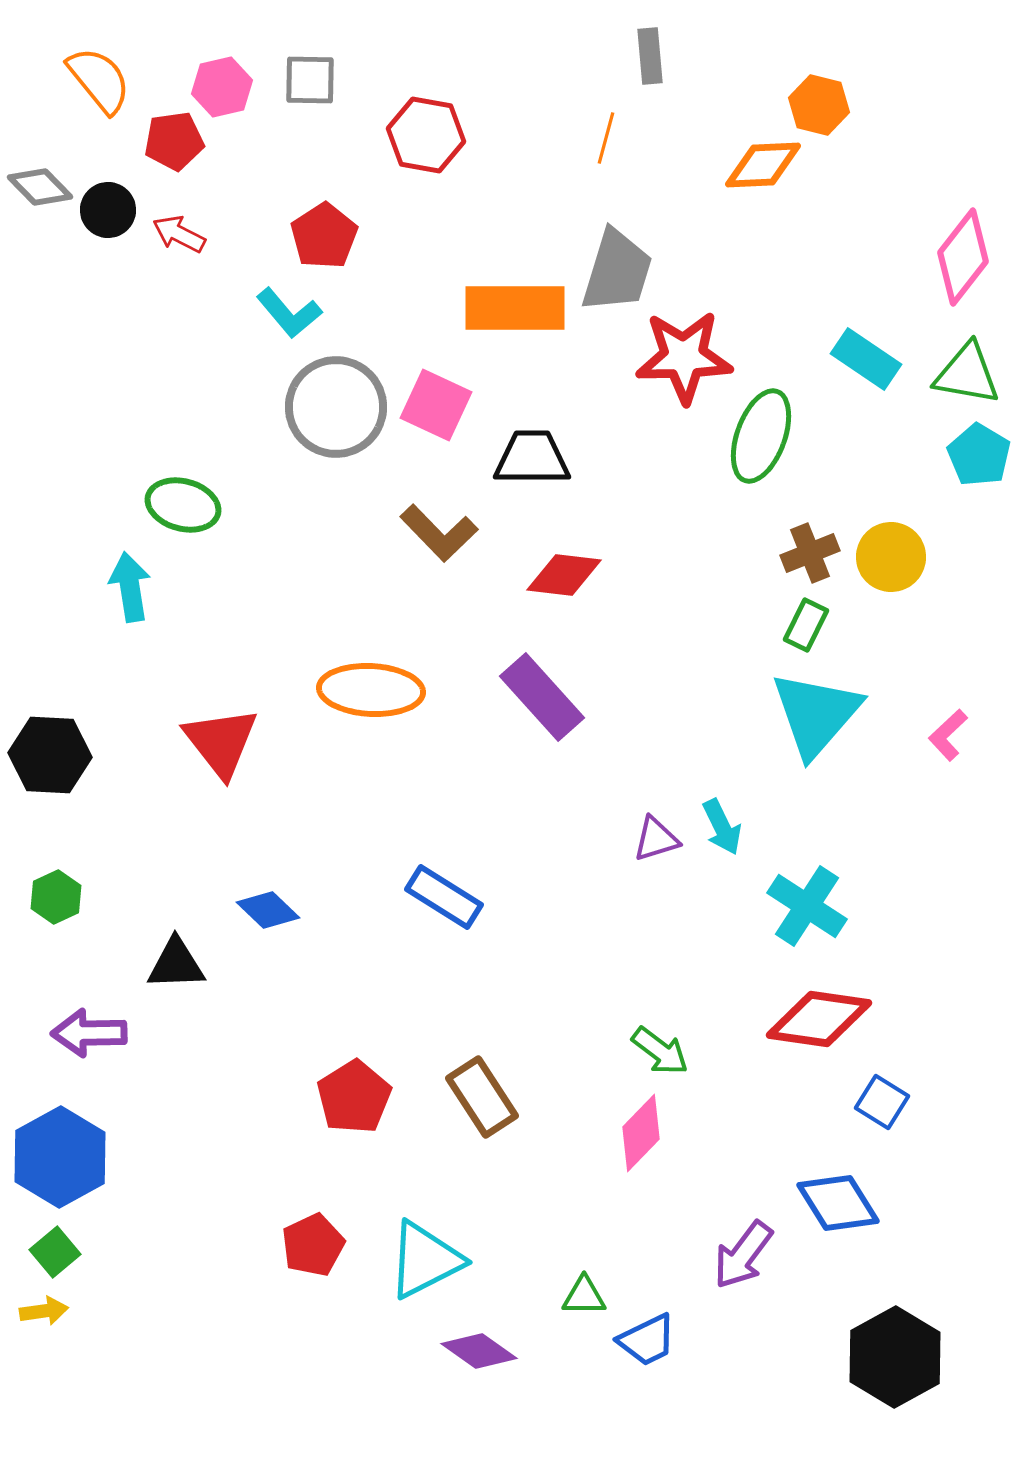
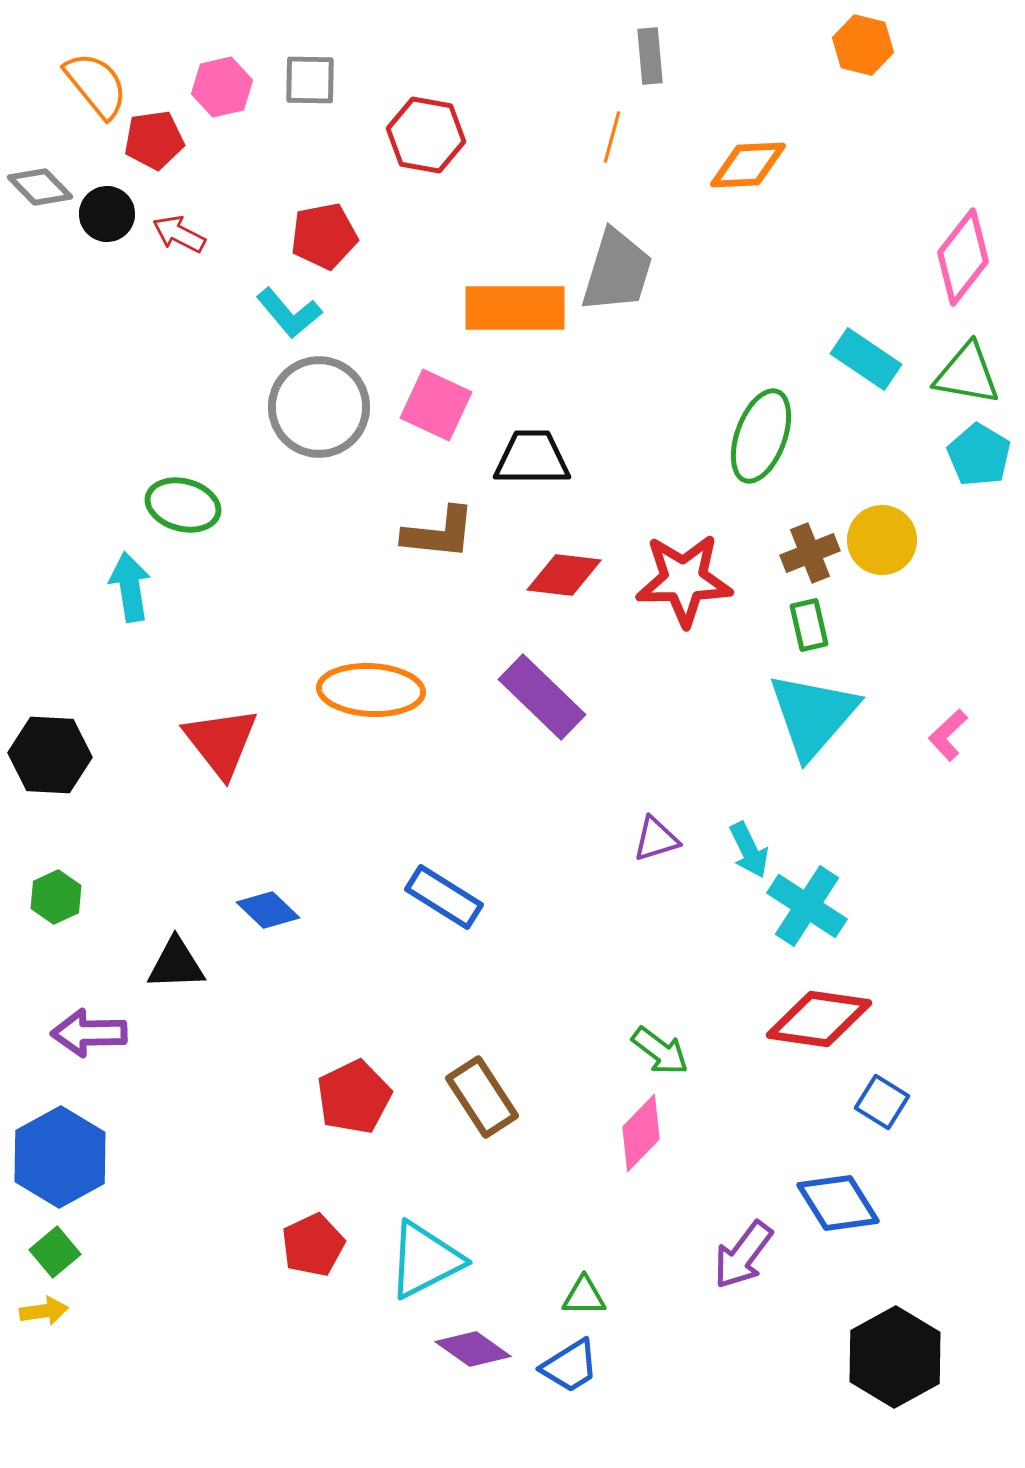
orange semicircle at (99, 80): moved 3 px left, 5 px down
orange hexagon at (819, 105): moved 44 px right, 60 px up
orange line at (606, 138): moved 6 px right, 1 px up
red pentagon at (174, 141): moved 20 px left, 1 px up
orange diamond at (763, 165): moved 15 px left
black circle at (108, 210): moved 1 px left, 4 px down
red pentagon at (324, 236): rotated 22 degrees clockwise
red star at (684, 357): moved 223 px down
gray circle at (336, 407): moved 17 px left
brown L-shape at (439, 533): rotated 40 degrees counterclockwise
yellow circle at (891, 557): moved 9 px left, 17 px up
green rectangle at (806, 625): moved 3 px right; rotated 39 degrees counterclockwise
purple rectangle at (542, 697): rotated 4 degrees counterclockwise
cyan triangle at (816, 714): moved 3 px left, 1 px down
cyan arrow at (722, 827): moved 27 px right, 23 px down
red pentagon at (354, 1097): rotated 6 degrees clockwise
blue trapezoid at (647, 1340): moved 77 px left, 26 px down; rotated 6 degrees counterclockwise
purple diamond at (479, 1351): moved 6 px left, 2 px up
